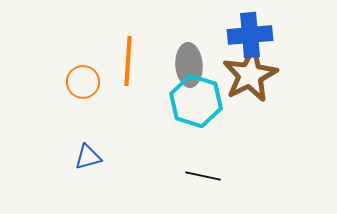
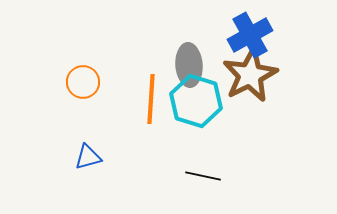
blue cross: rotated 24 degrees counterclockwise
orange line: moved 23 px right, 38 px down
